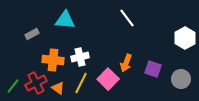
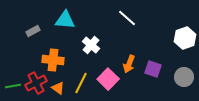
white line: rotated 12 degrees counterclockwise
gray rectangle: moved 1 px right, 3 px up
white hexagon: rotated 10 degrees clockwise
white cross: moved 11 px right, 12 px up; rotated 36 degrees counterclockwise
orange arrow: moved 3 px right, 1 px down
gray circle: moved 3 px right, 2 px up
green line: rotated 42 degrees clockwise
